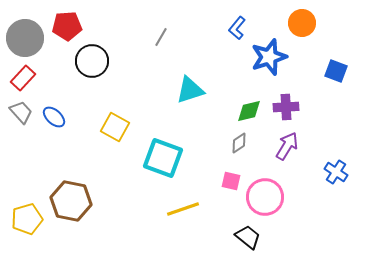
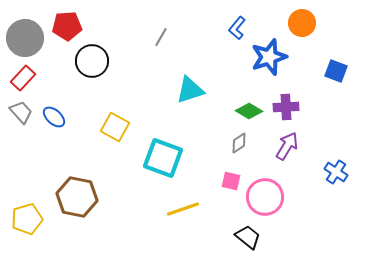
green diamond: rotated 44 degrees clockwise
brown hexagon: moved 6 px right, 4 px up
